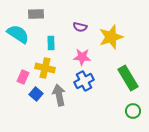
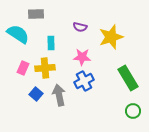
yellow cross: rotated 18 degrees counterclockwise
pink rectangle: moved 9 px up
